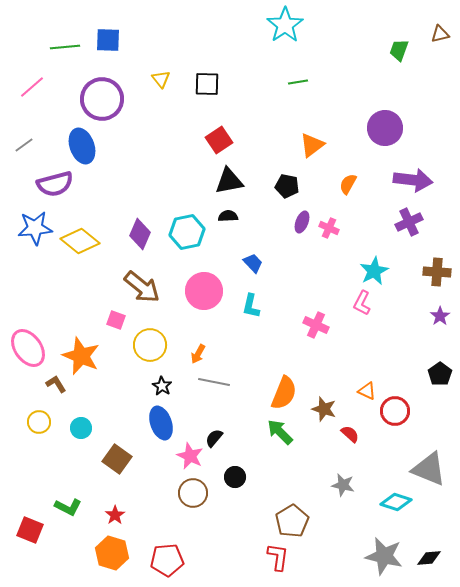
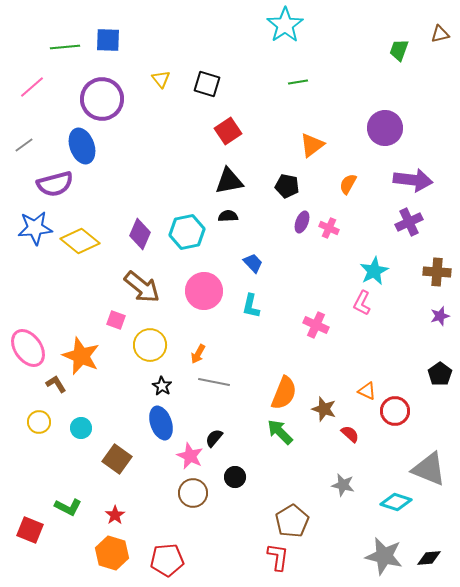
black square at (207, 84): rotated 16 degrees clockwise
red square at (219, 140): moved 9 px right, 9 px up
purple star at (440, 316): rotated 18 degrees clockwise
